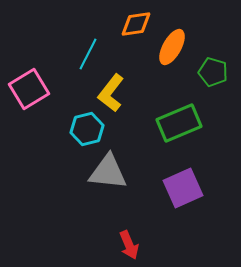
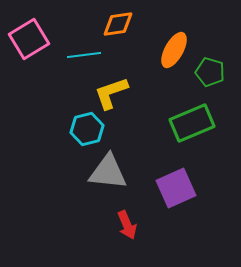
orange diamond: moved 18 px left
orange ellipse: moved 2 px right, 3 px down
cyan line: moved 4 px left, 1 px down; rotated 56 degrees clockwise
green pentagon: moved 3 px left
pink square: moved 50 px up
yellow L-shape: rotated 33 degrees clockwise
green rectangle: moved 13 px right
purple square: moved 7 px left
red arrow: moved 2 px left, 20 px up
